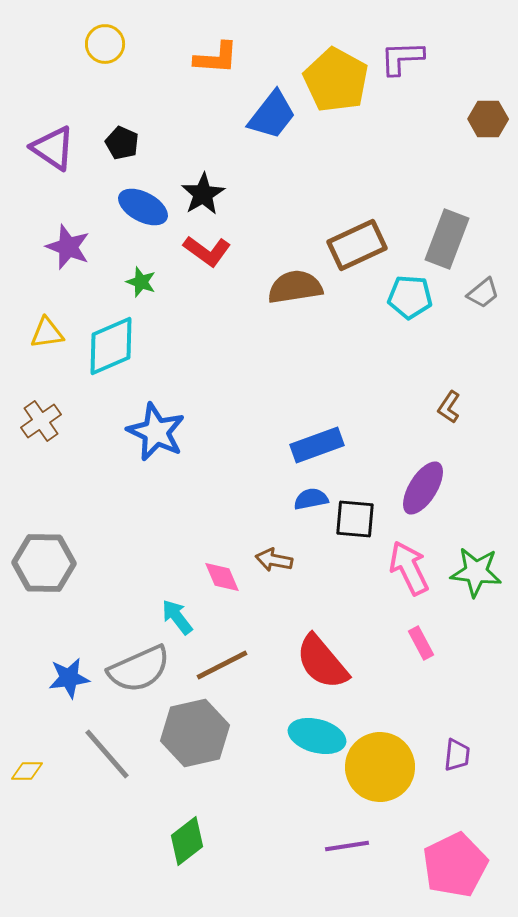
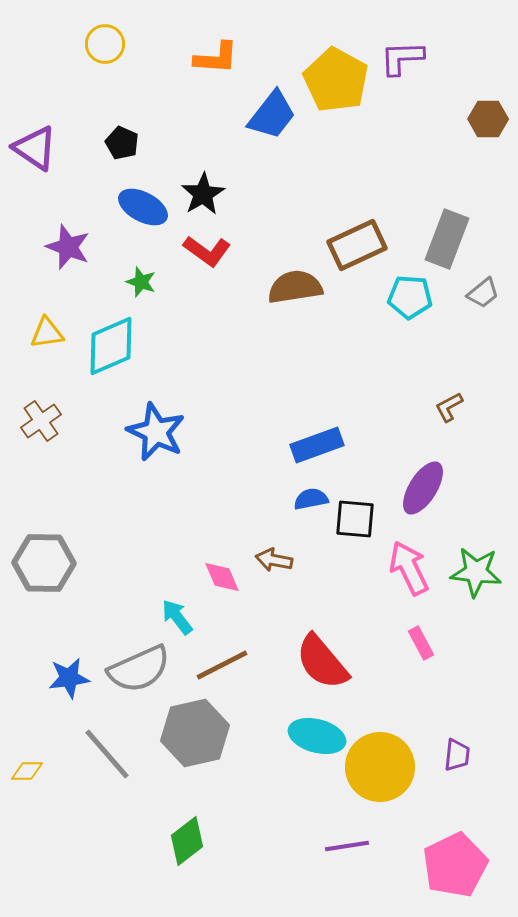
purple triangle at (53, 148): moved 18 px left
brown L-shape at (449, 407): rotated 28 degrees clockwise
